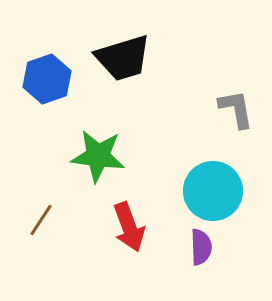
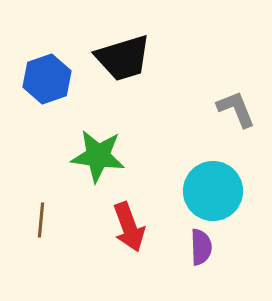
gray L-shape: rotated 12 degrees counterclockwise
brown line: rotated 28 degrees counterclockwise
